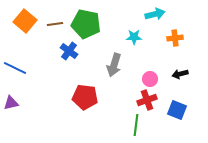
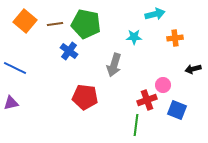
black arrow: moved 13 px right, 5 px up
pink circle: moved 13 px right, 6 px down
